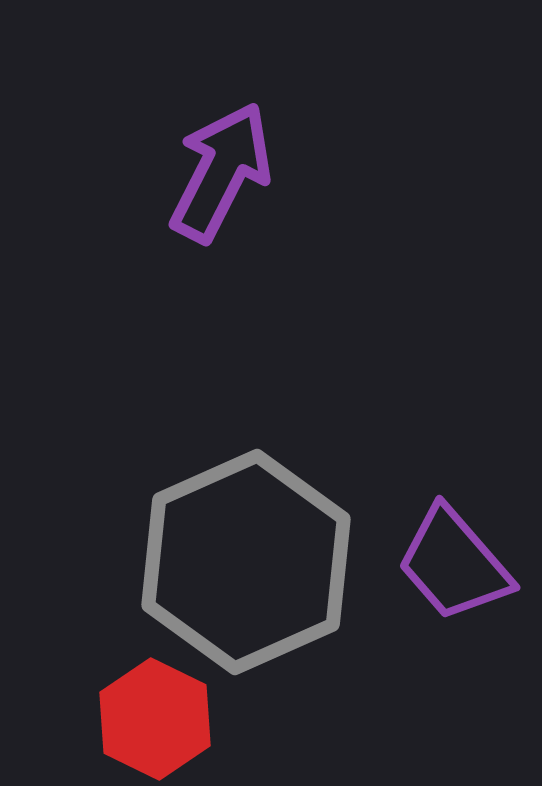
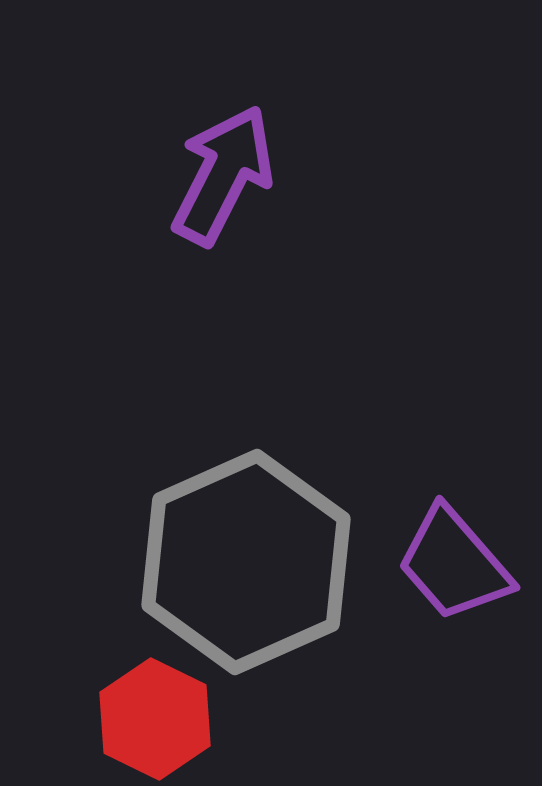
purple arrow: moved 2 px right, 3 px down
